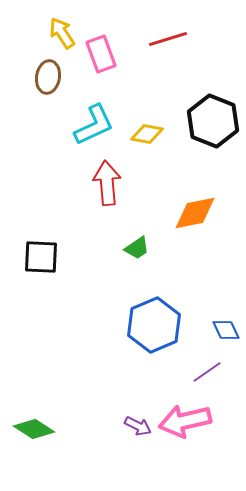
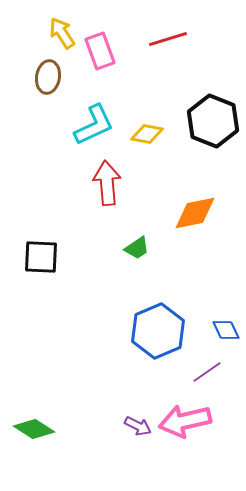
pink rectangle: moved 1 px left, 3 px up
blue hexagon: moved 4 px right, 6 px down
